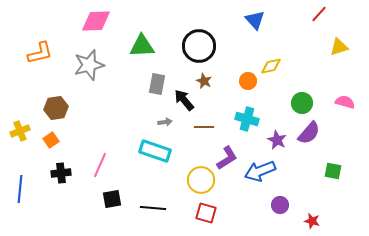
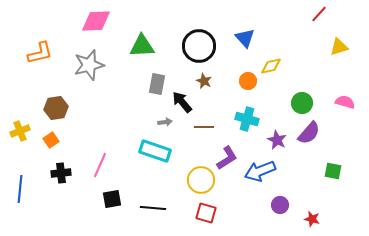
blue triangle: moved 10 px left, 18 px down
black arrow: moved 2 px left, 2 px down
red star: moved 2 px up
